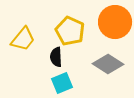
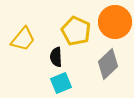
yellow pentagon: moved 6 px right
gray diamond: rotated 76 degrees counterclockwise
cyan square: moved 1 px left
